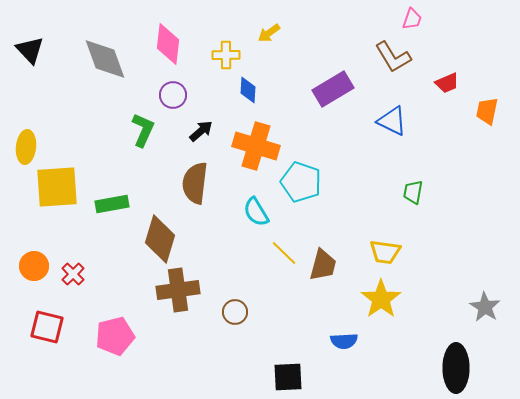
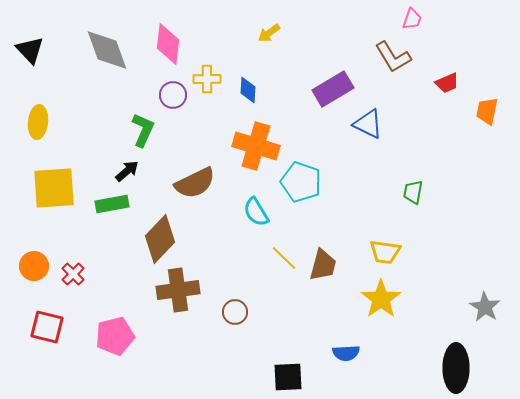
yellow cross: moved 19 px left, 24 px down
gray diamond: moved 2 px right, 9 px up
blue triangle: moved 24 px left, 3 px down
black arrow: moved 74 px left, 40 px down
yellow ellipse: moved 12 px right, 25 px up
brown semicircle: rotated 123 degrees counterclockwise
yellow square: moved 3 px left, 1 px down
brown diamond: rotated 27 degrees clockwise
yellow line: moved 5 px down
blue semicircle: moved 2 px right, 12 px down
